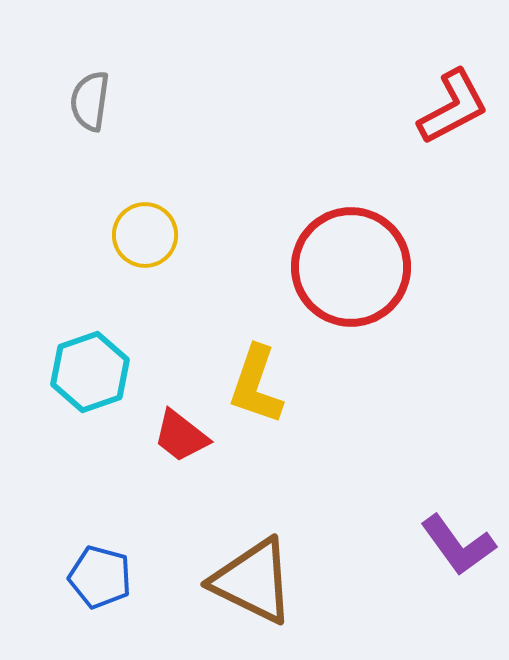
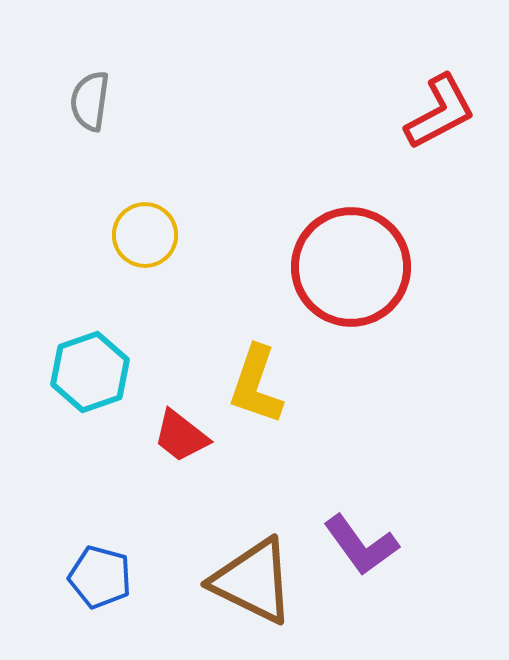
red L-shape: moved 13 px left, 5 px down
purple L-shape: moved 97 px left
